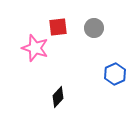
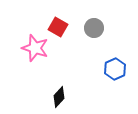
red square: rotated 36 degrees clockwise
blue hexagon: moved 5 px up
black diamond: moved 1 px right
